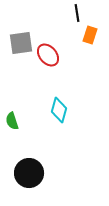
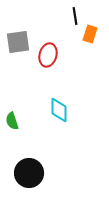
black line: moved 2 px left, 3 px down
orange rectangle: moved 1 px up
gray square: moved 3 px left, 1 px up
red ellipse: rotated 55 degrees clockwise
cyan diamond: rotated 15 degrees counterclockwise
